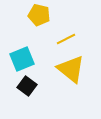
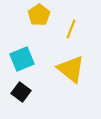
yellow pentagon: rotated 25 degrees clockwise
yellow line: moved 5 px right, 10 px up; rotated 42 degrees counterclockwise
black square: moved 6 px left, 6 px down
